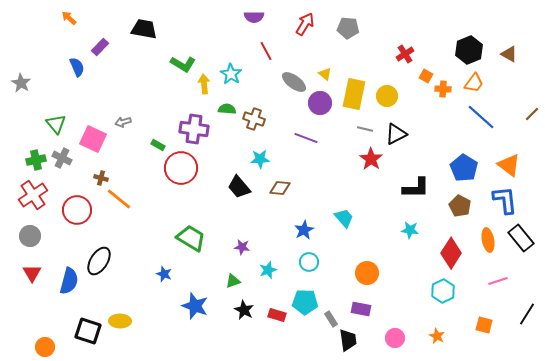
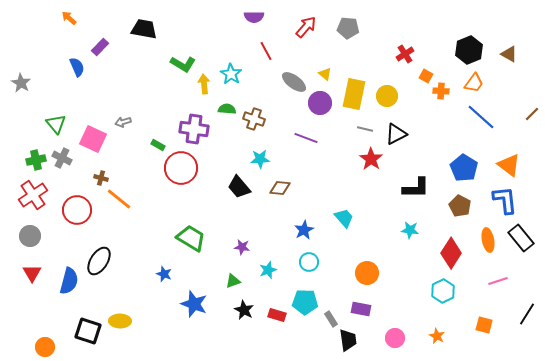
red arrow at (305, 24): moved 1 px right, 3 px down; rotated 10 degrees clockwise
orange cross at (443, 89): moved 2 px left, 2 px down
blue star at (195, 306): moved 1 px left, 2 px up
